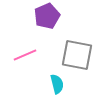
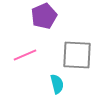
purple pentagon: moved 3 px left
gray square: rotated 8 degrees counterclockwise
